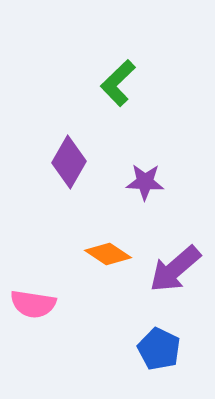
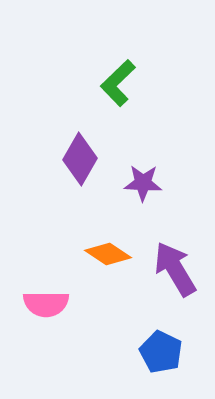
purple diamond: moved 11 px right, 3 px up
purple star: moved 2 px left, 1 px down
purple arrow: rotated 100 degrees clockwise
pink semicircle: moved 13 px right; rotated 9 degrees counterclockwise
blue pentagon: moved 2 px right, 3 px down
